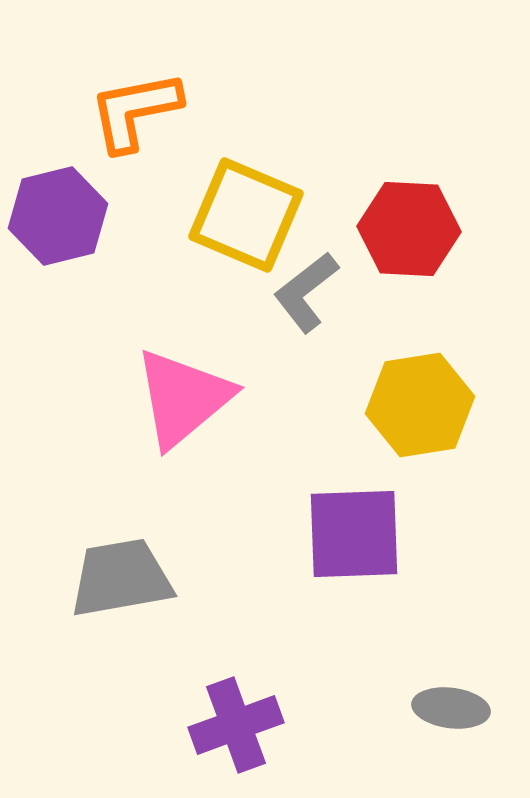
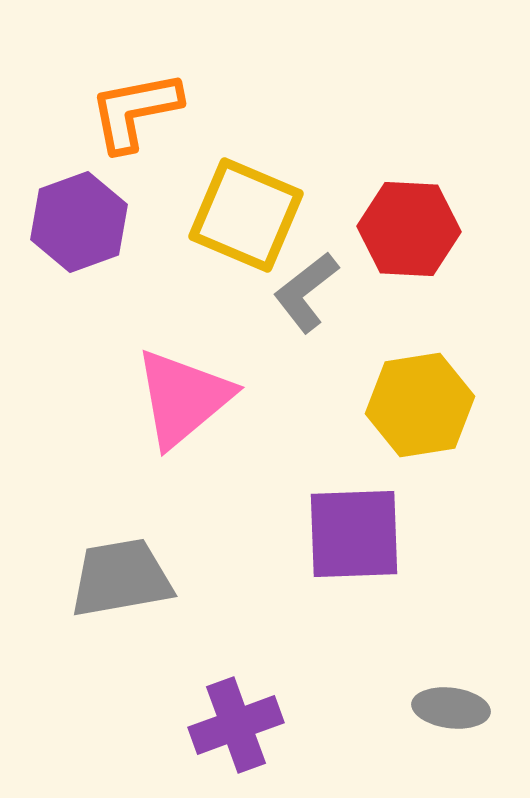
purple hexagon: moved 21 px right, 6 px down; rotated 6 degrees counterclockwise
